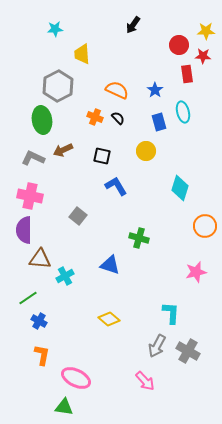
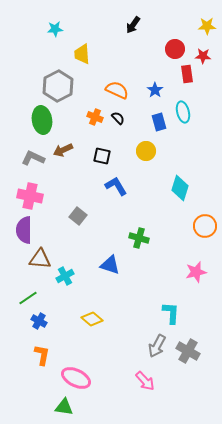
yellow star: moved 1 px right, 5 px up
red circle: moved 4 px left, 4 px down
yellow diamond: moved 17 px left
